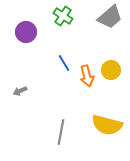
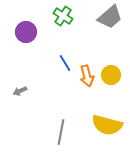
blue line: moved 1 px right
yellow circle: moved 5 px down
